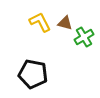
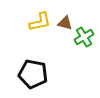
yellow L-shape: rotated 105 degrees clockwise
